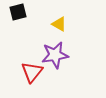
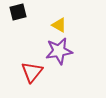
yellow triangle: moved 1 px down
purple star: moved 4 px right, 4 px up
